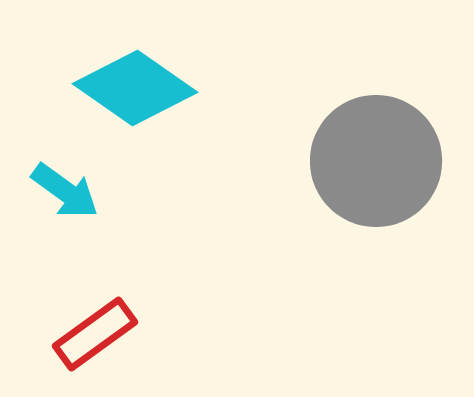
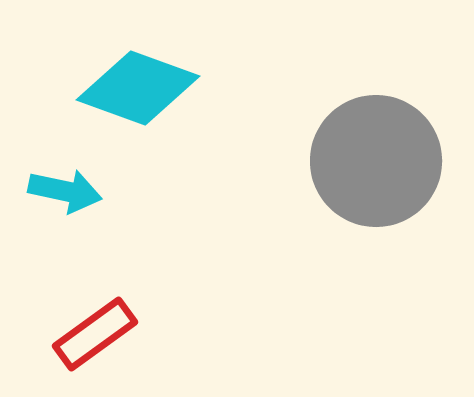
cyan diamond: moved 3 px right; rotated 15 degrees counterclockwise
cyan arrow: rotated 24 degrees counterclockwise
